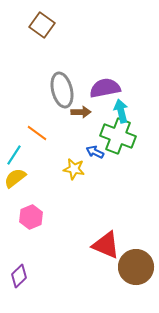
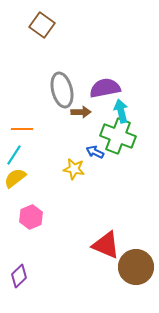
orange line: moved 15 px left, 4 px up; rotated 35 degrees counterclockwise
